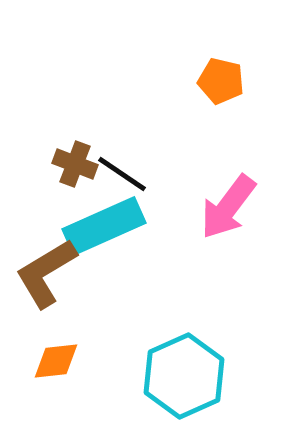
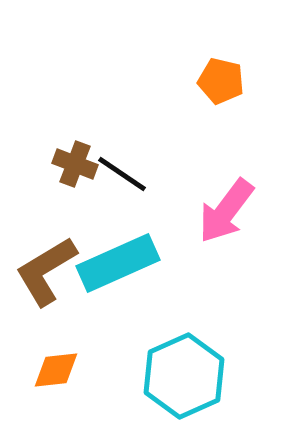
pink arrow: moved 2 px left, 4 px down
cyan rectangle: moved 14 px right, 37 px down
brown L-shape: moved 2 px up
orange diamond: moved 9 px down
